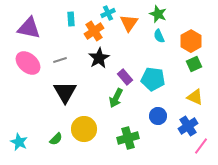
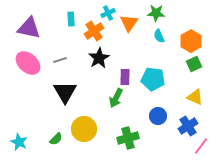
green star: moved 2 px left, 1 px up; rotated 18 degrees counterclockwise
purple rectangle: rotated 42 degrees clockwise
